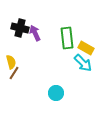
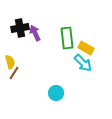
black cross: rotated 24 degrees counterclockwise
yellow semicircle: moved 1 px left
